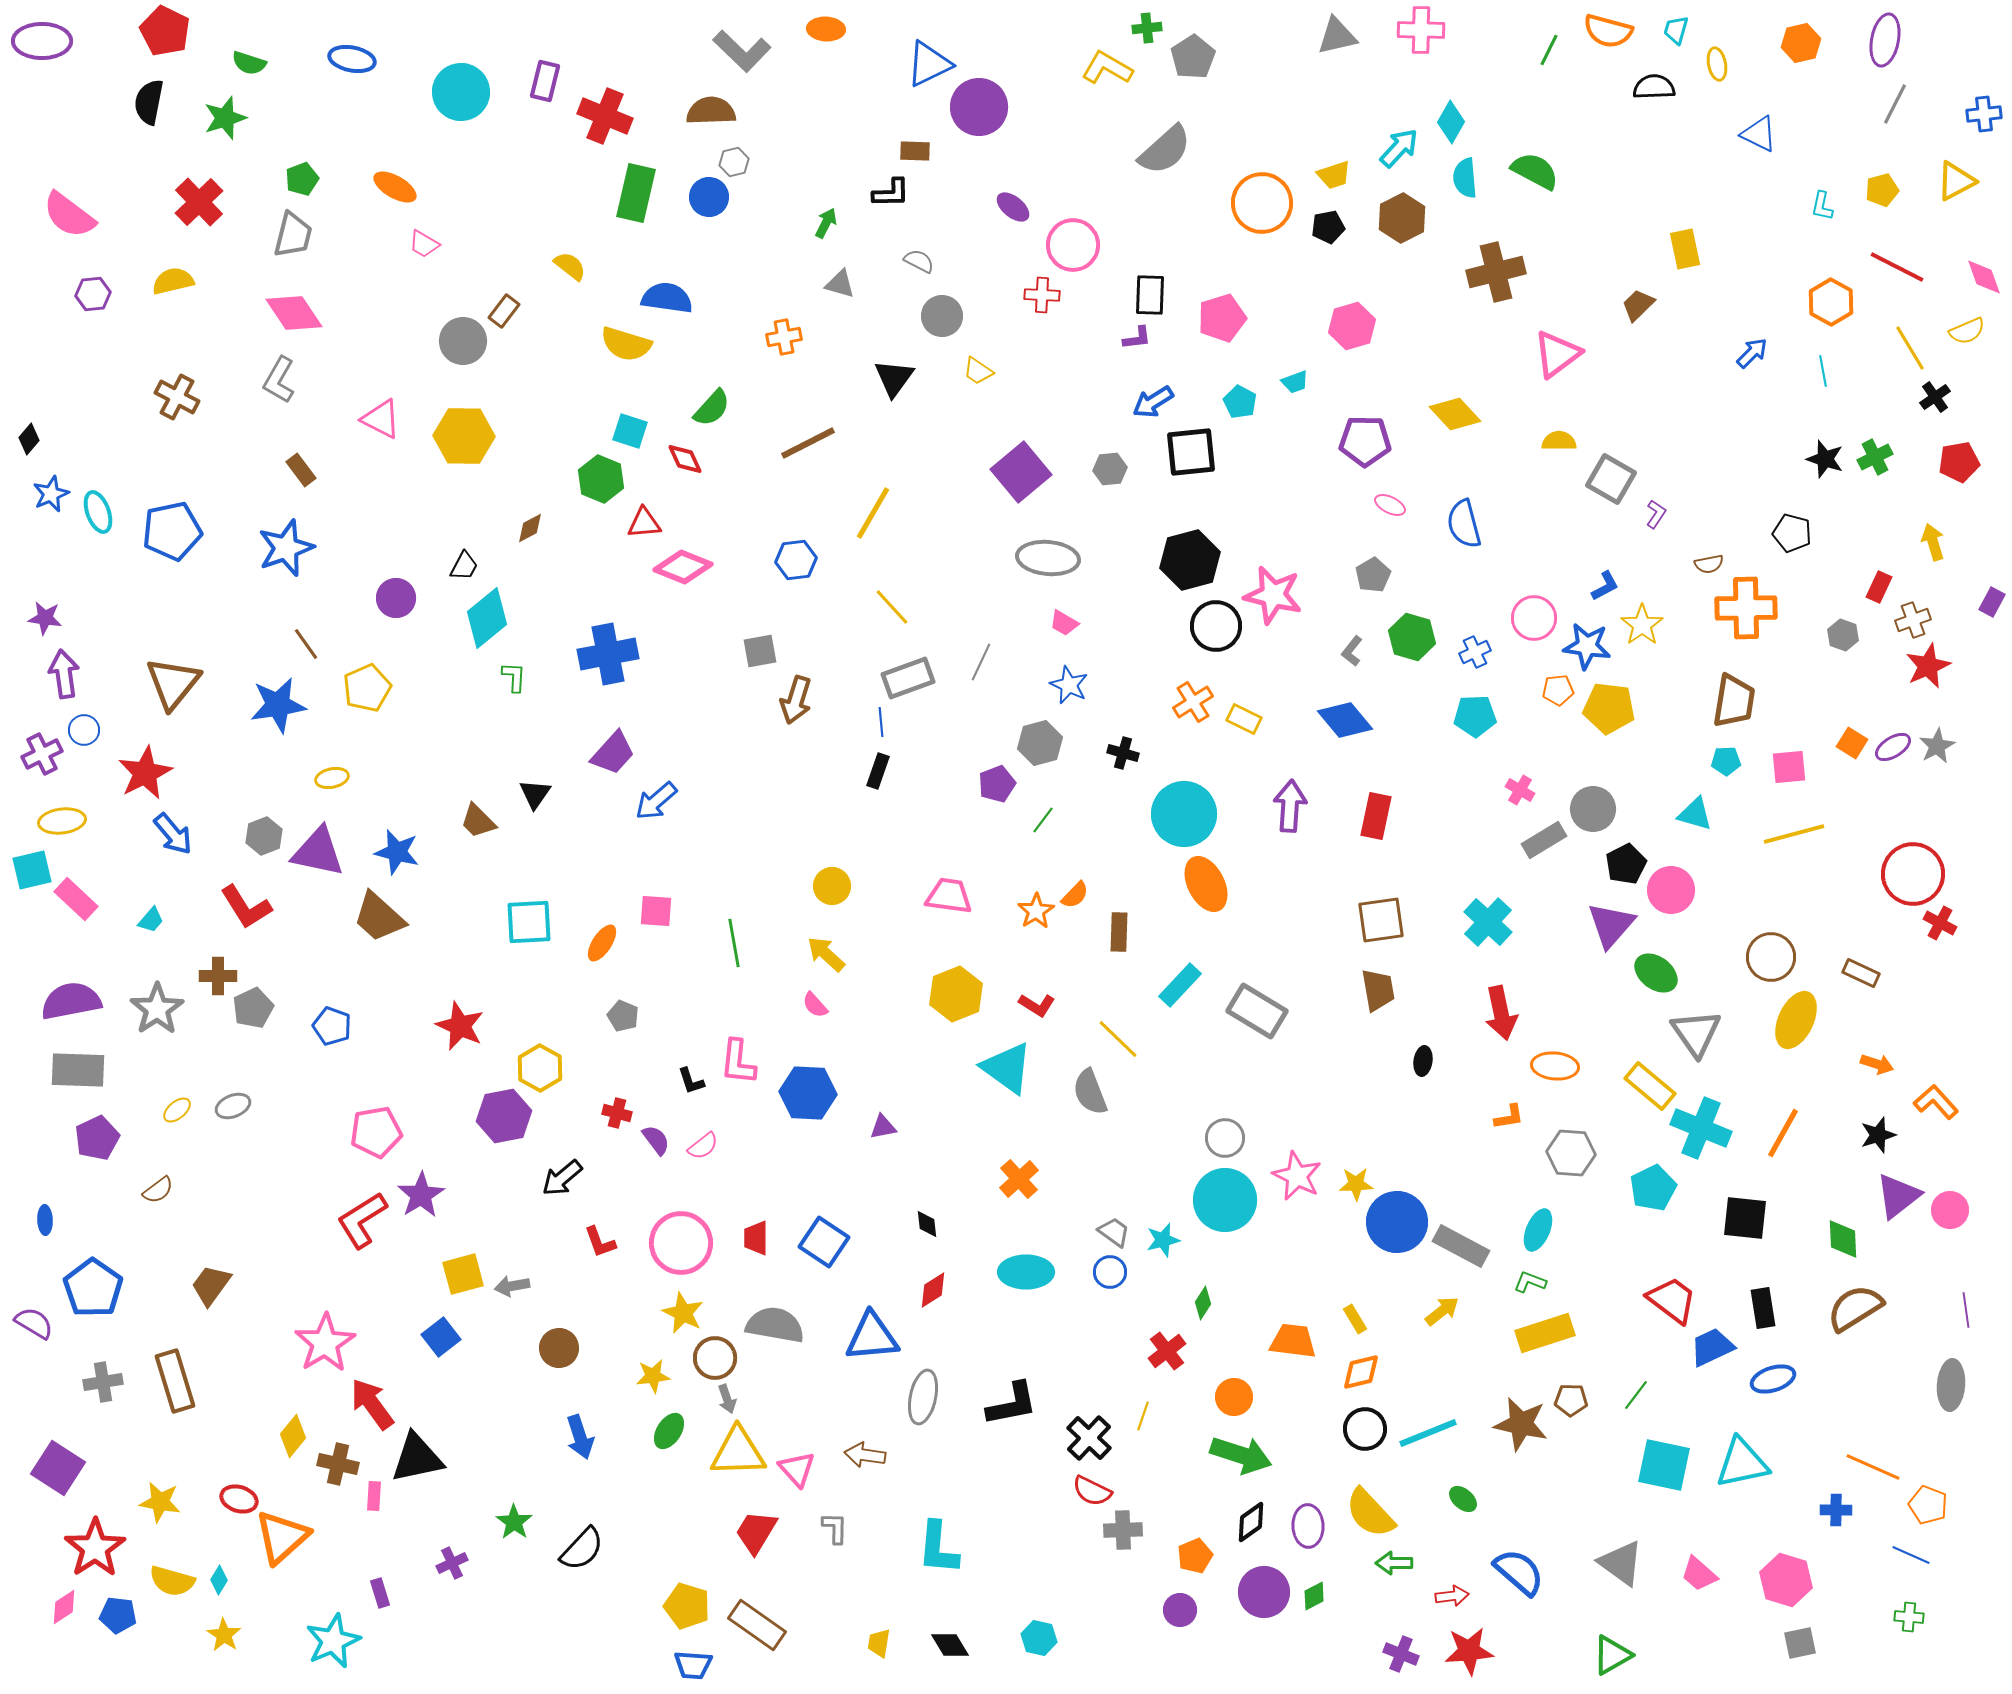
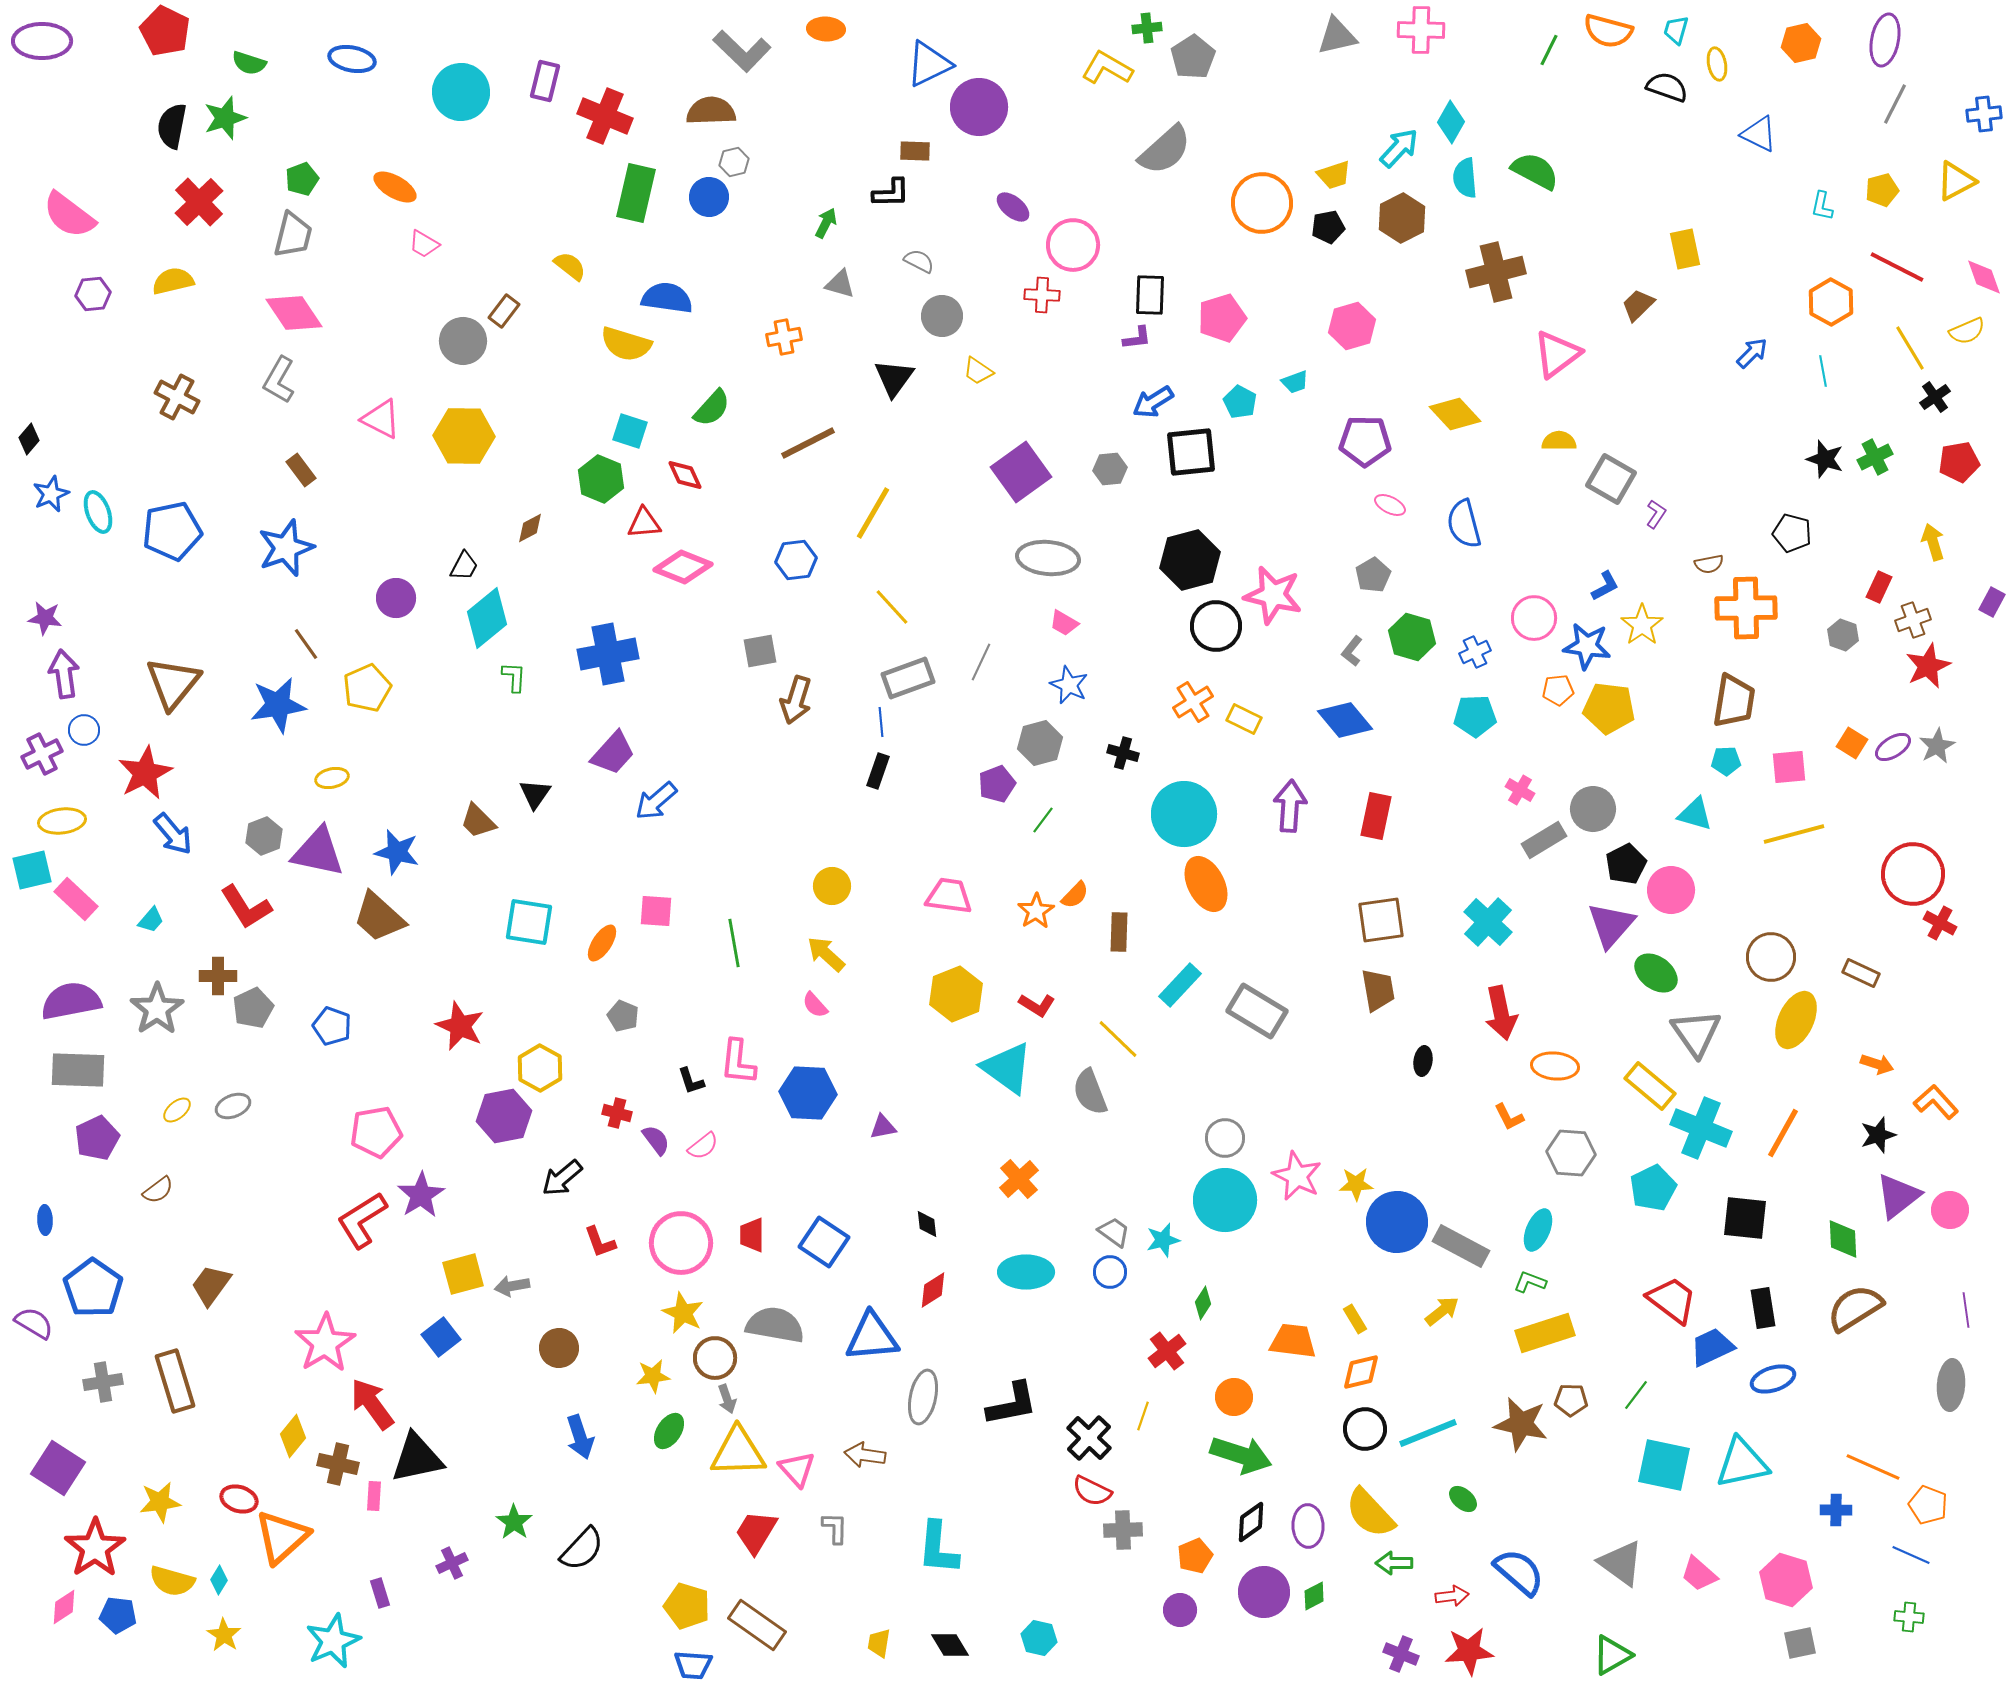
black semicircle at (1654, 87): moved 13 px right; rotated 21 degrees clockwise
black semicircle at (149, 102): moved 23 px right, 24 px down
red diamond at (685, 459): moved 16 px down
purple square at (1021, 472): rotated 4 degrees clockwise
cyan square at (529, 922): rotated 12 degrees clockwise
orange L-shape at (1509, 1117): rotated 72 degrees clockwise
red trapezoid at (756, 1238): moved 4 px left, 3 px up
yellow star at (160, 1502): rotated 18 degrees counterclockwise
